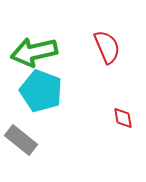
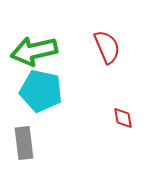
green arrow: moved 1 px up
cyan pentagon: rotated 9 degrees counterclockwise
gray rectangle: moved 3 px right, 3 px down; rotated 44 degrees clockwise
